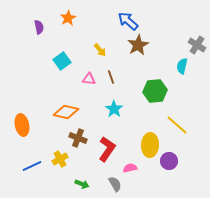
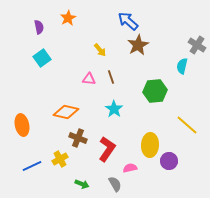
cyan square: moved 20 px left, 3 px up
yellow line: moved 10 px right
